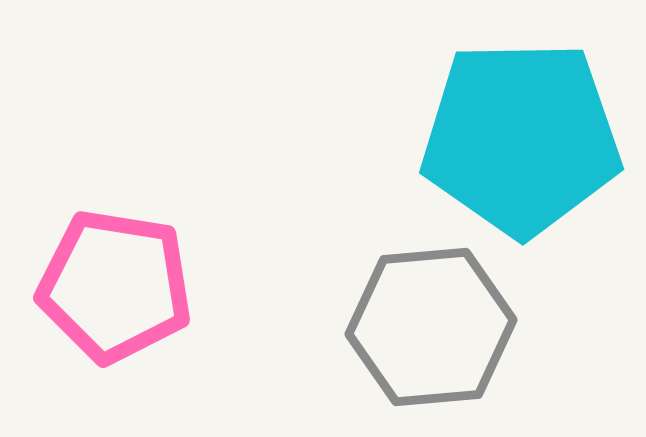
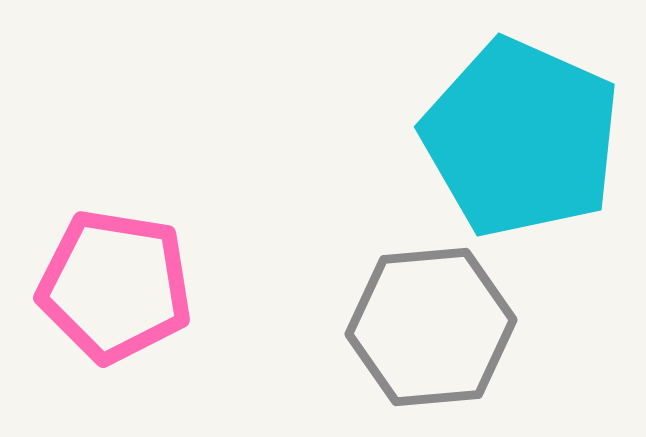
cyan pentagon: rotated 25 degrees clockwise
